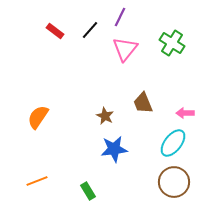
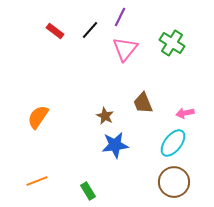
pink arrow: rotated 12 degrees counterclockwise
blue star: moved 1 px right, 4 px up
